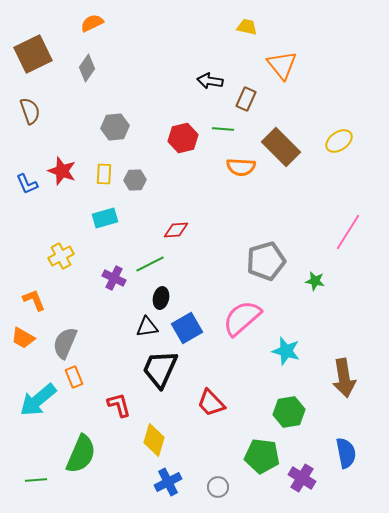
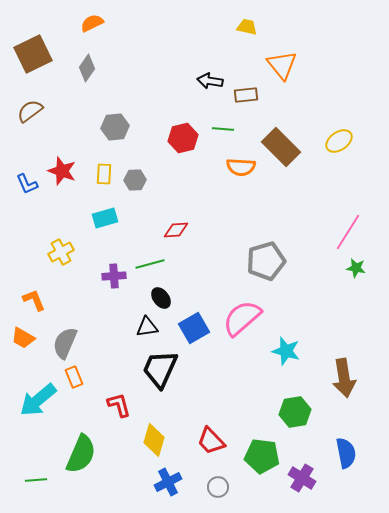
brown rectangle at (246, 99): moved 4 px up; rotated 60 degrees clockwise
brown semicircle at (30, 111): rotated 108 degrees counterclockwise
yellow cross at (61, 256): moved 4 px up
green line at (150, 264): rotated 12 degrees clockwise
purple cross at (114, 278): moved 2 px up; rotated 30 degrees counterclockwise
green star at (315, 281): moved 41 px right, 13 px up
black ellipse at (161, 298): rotated 50 degrees counterclockwise
blue square at (187, 328): moved 7 px right
red trapezoid at (211, 403): moved 38 px down
green hexagon at (289, 412): moved 6 px right
